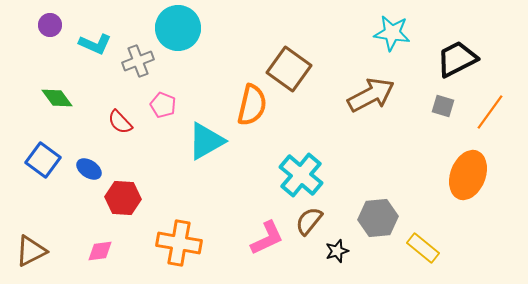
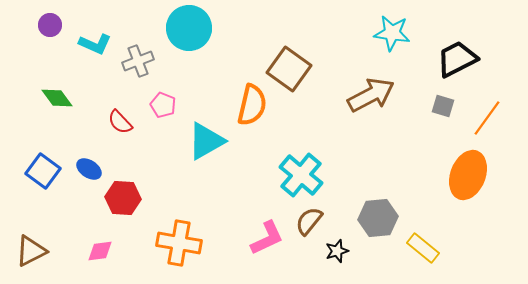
cyan circle: moved 11 px right
orange line: moved 3 px left, 6 px down
blue square: moved 11 px down
